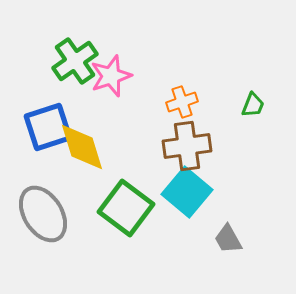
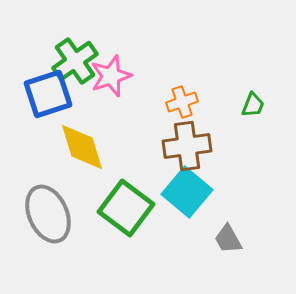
blue square: moved 33 px up
gray ellipse: moved 5 px right; rotated 8 degrees clockwise
